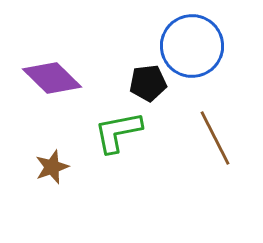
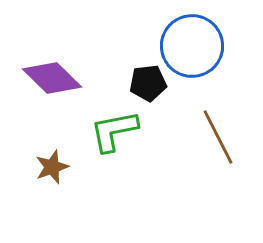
green L-shape: moved 4 px left, 1 px up
brown line: moved 3 px right, 1 px up
